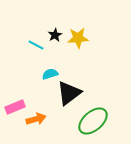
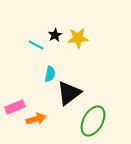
cyan semicircle: rotated 119 degrees clockwise
green ellipse: rotated 20 degrees counterclockwise
